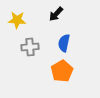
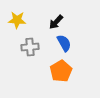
black arrow: moved 8 px down
blue semicircle: rotated 138 degrees clockwise
orange pentagon: moved 1 px left
